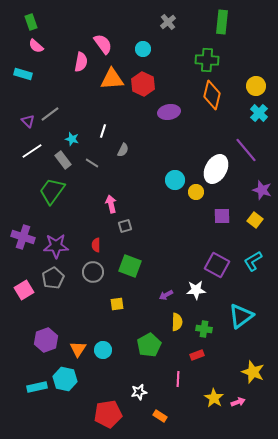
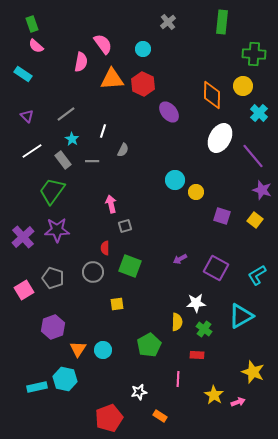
green rectangle at (31, 22): moved 1 px right, 2 px down
green cross at (207, 60): moved 47 px right, 6 px up
cyan rectangle at (23, 74): rotated 18 degrees clockwise
yellow circle at (256, 86): moved 13 px left
orange diamond at (212, 95): rotated 12 degrees counterclockwise
purple ellipse at (169, 112): rotated 60 degrees clockwise
gray line at (50, 114): moved 16 px right
purple triangle at (28, 121): moved 1 px left, 5 px up
cyan star at (72, 139): rotated 16 degrees clockwise
purple line at (246, 150): moved 7 px right, 6 px down
gray line at (92, 163): moved 2 px up; rotated 32 degrees counterclockwise
white ellipse at (216, 169): moved 4 px right, 31 px up
purple square at (222, 216): rotated 18 degrees clockwise
purple cross at (23, 237): rotated 30 degrees clockwise
red semicircle at (96, 245): moved 9 px right, 3 px down
purple star at (56, 246): moved 1 px right, 16 px up
cyan L-shape at (253, 261): moved 4 px right, 14 px down
purple square at (217, 265): moved 1 px left, 3 px down
gray pentagon at (53, 278): rotated 25 degrees counterclockwise
white star at (196, 290): moved 13 px down
purple arrow at (166, 295): moved 14 px right, 36 px up
cyan triangle at (241, 316): rotated 8 degrees clockwise
green cross at (204, 329): rotated 28 degrees clockwise
purple hexagon at (46, 340): moved 7 px right, 13 px up
red rectangle at (197, 355): rotated 24 degrees clockwise
yellow star at (214, 398): moved 3 px up
red pentagon at (108, 414): moved 1 px right, 4 px down; rotated 12 degrees counterclockwise
